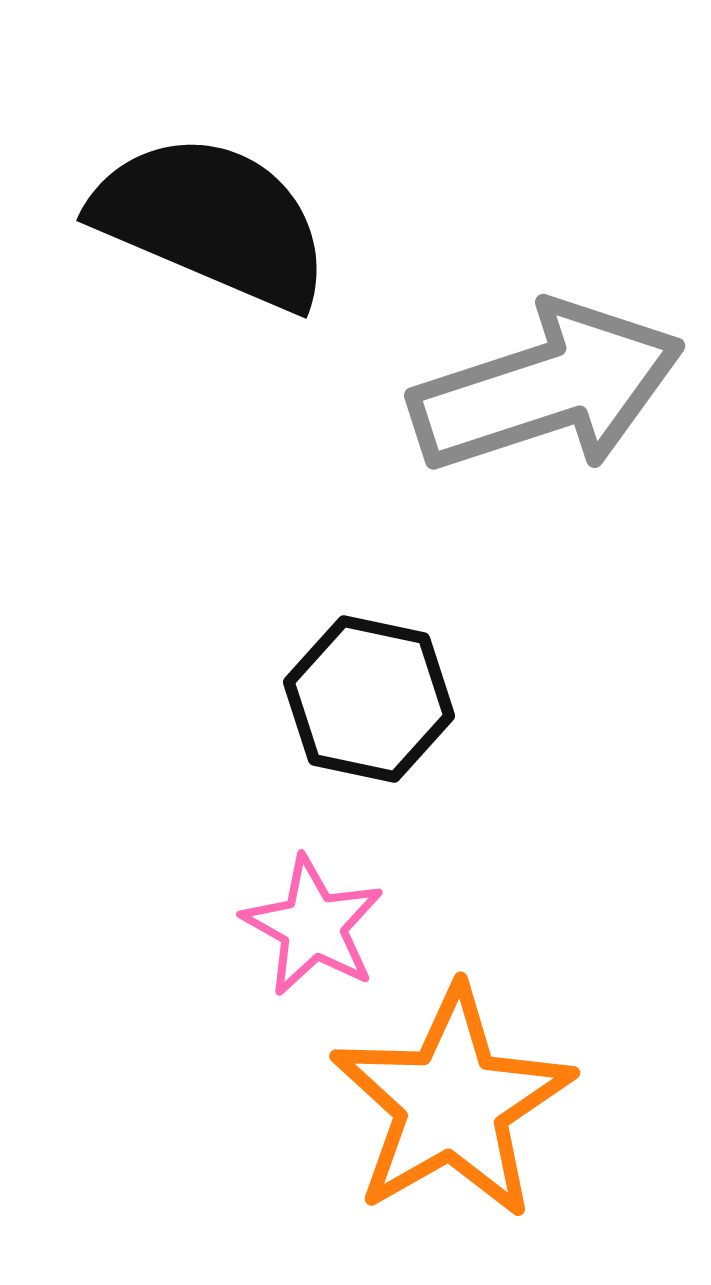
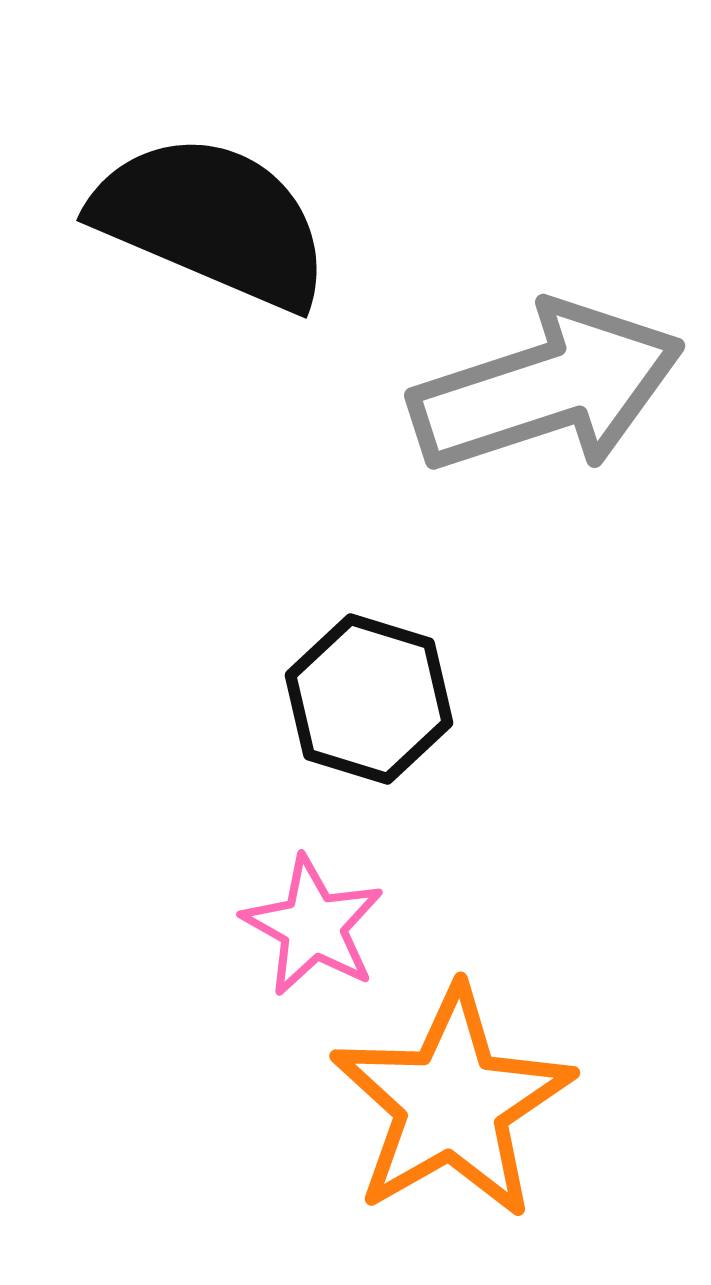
black hexagon: rotated 5 degrees clockwise
